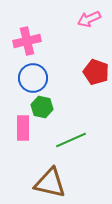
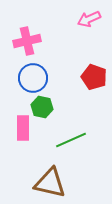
red pentagon: moved 2 px left, 5 px down
